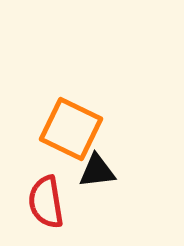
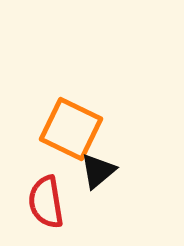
black triangle: moved 1 px right; rotated 33 degrees counterclockwise
